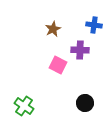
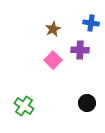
blue cross: moved 3 px left, 2 px up
pink square: moved 5 px left, 5 px up; rotated 18 degrees clockwise
black circle: moved 2 px right
